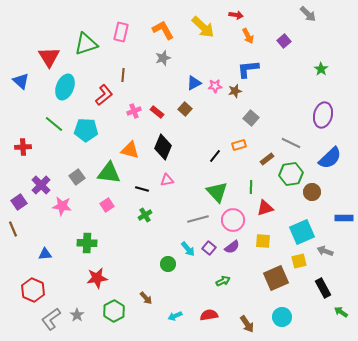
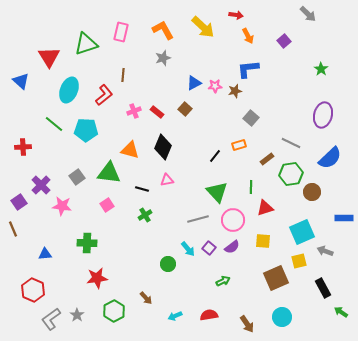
cyan ellipse at (65, 87): moved 4 px right, 3 px down
